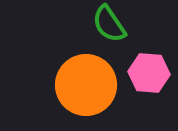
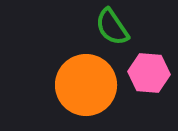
green semicircle: moved 3 px right, 3 px down
